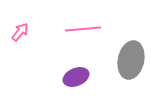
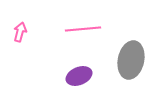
pink arrow: rotated 24 degrees counterclockwise
purple ellipse: moved 3 px right, 1 px up
